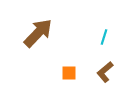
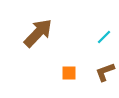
cyan line: rotated 28 degrees clockwise
brown L-shape: rotated 20 degrees clockwise
